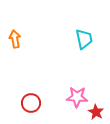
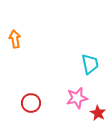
cyan trapezoid: moved 6 px right, 25 px down
pink star: moved 1 px down; rotated 15 degrees counterclockwise
red star: moved 2 px right, 1 px down
